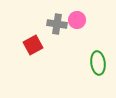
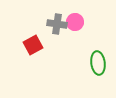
pink circle: moved 2 px left, 2 px down
